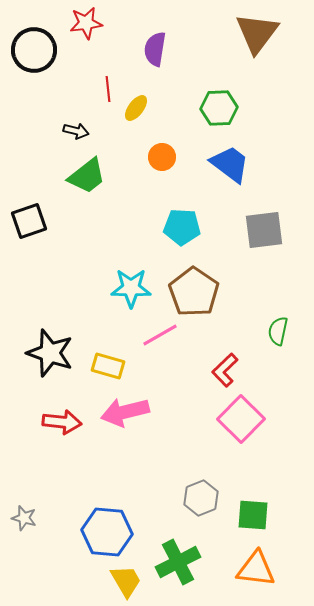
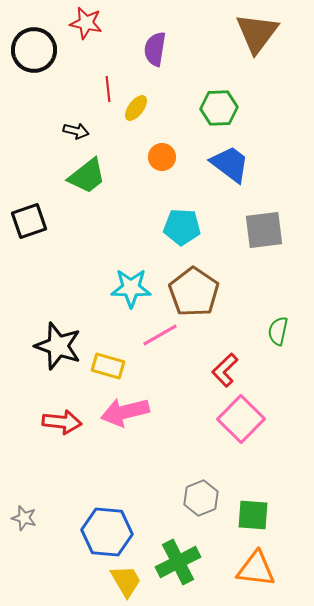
red star: rotated 20 degrees clockwise
black star: moved 8 px right, 7 px up
